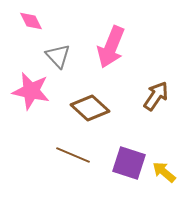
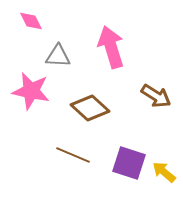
pink arrow: rotated 141 degrees clockwise
gray triangle: rotated 44 degrees counterclockwise
brown arrow: rotated 88 degrees clockwise
